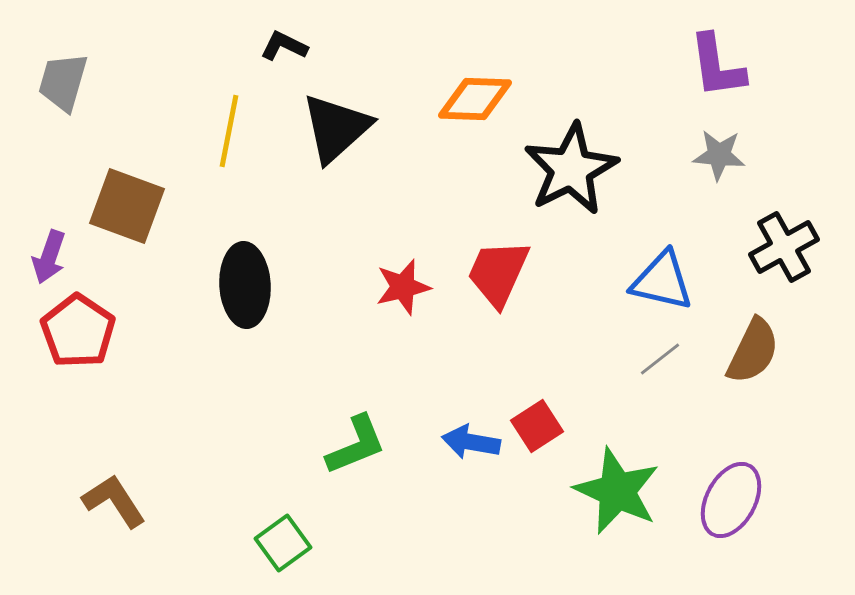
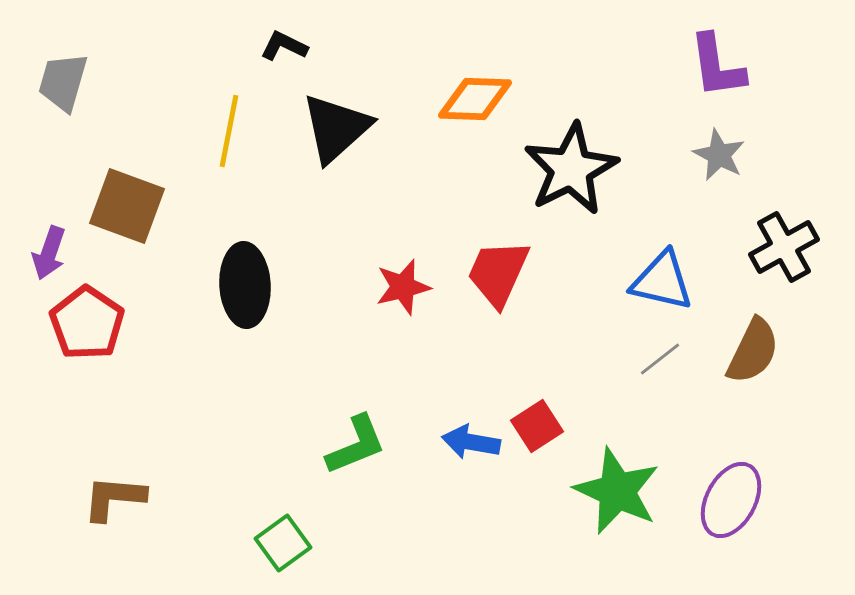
gray star: rotated 22 degrees clockwise
purple arrow: moved 4 px up
red pentagon: moved 9 px right, 8 px up
brown L-shape: moved 3 px up; rotated 52 degrees counterclockwise
